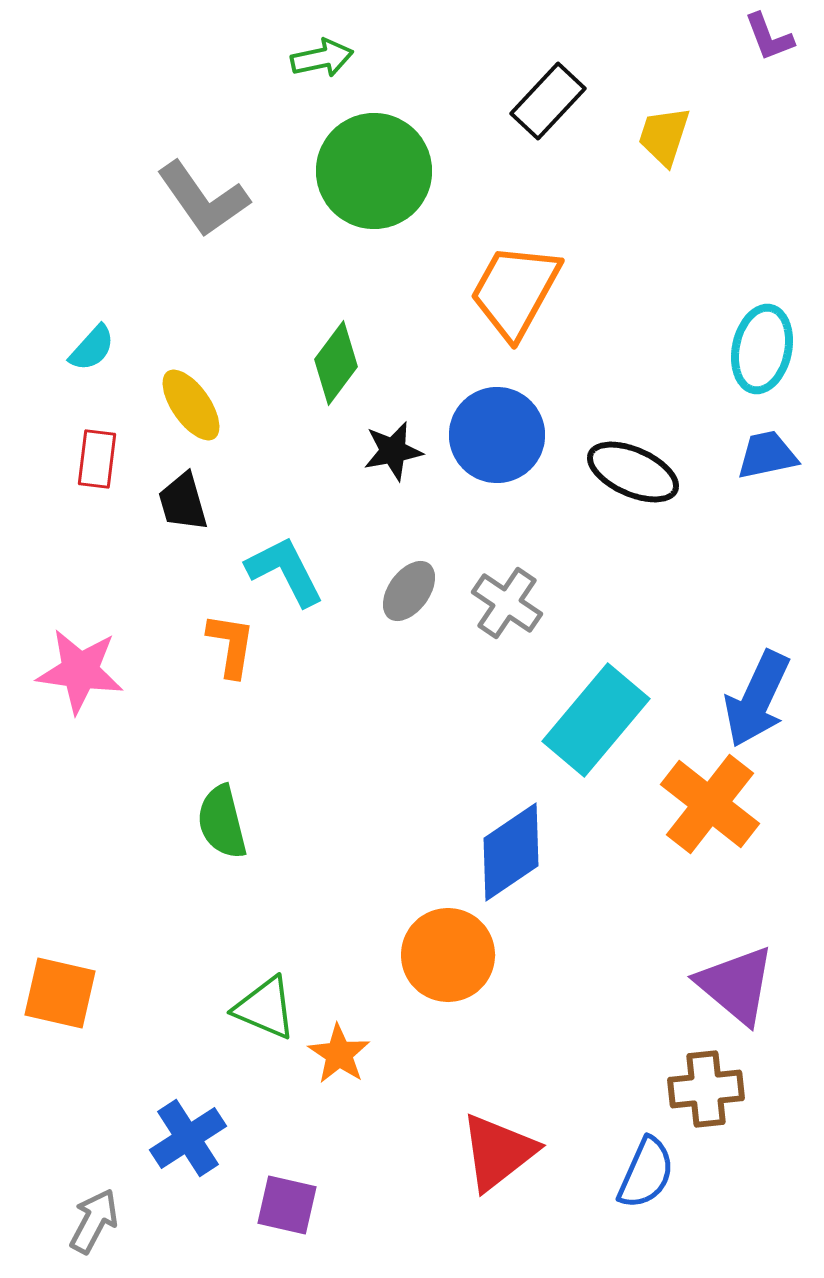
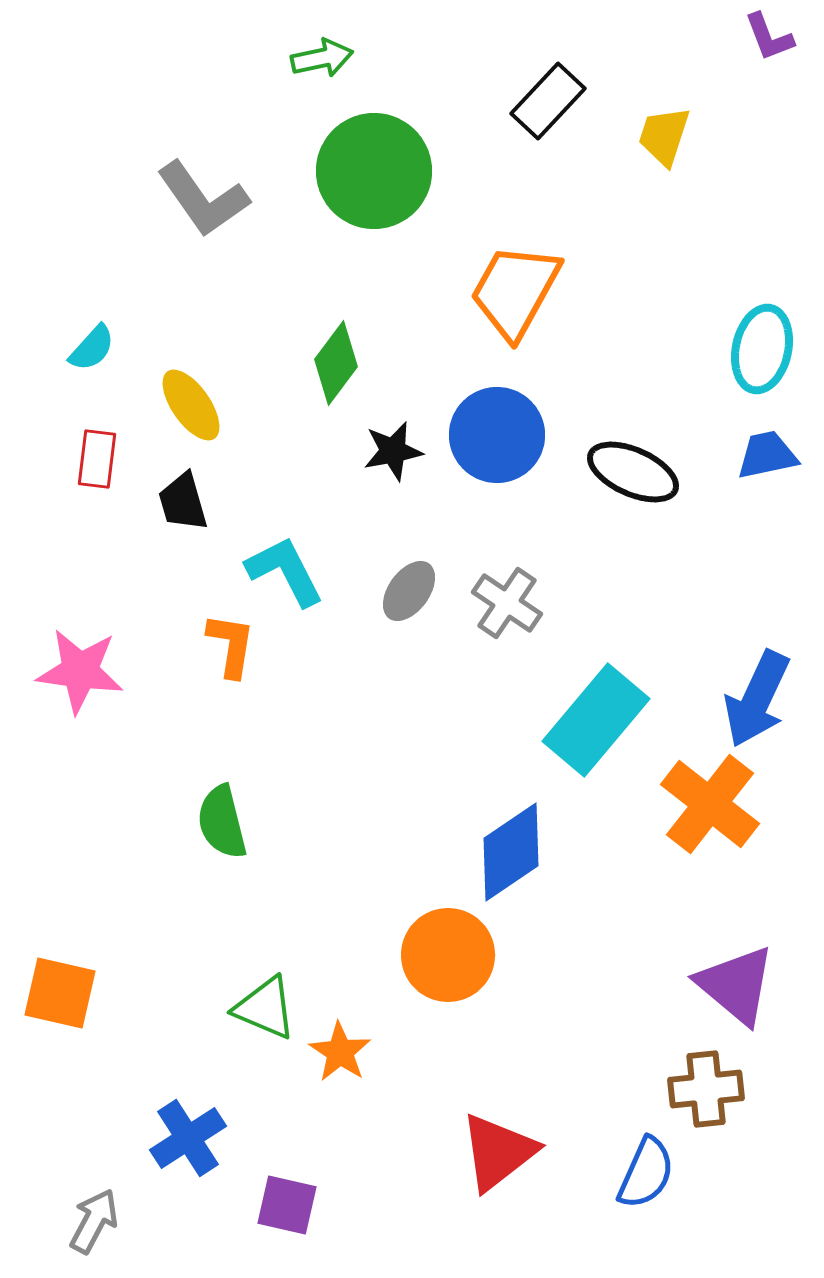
orange star: moved 1 px right, 2 px up
